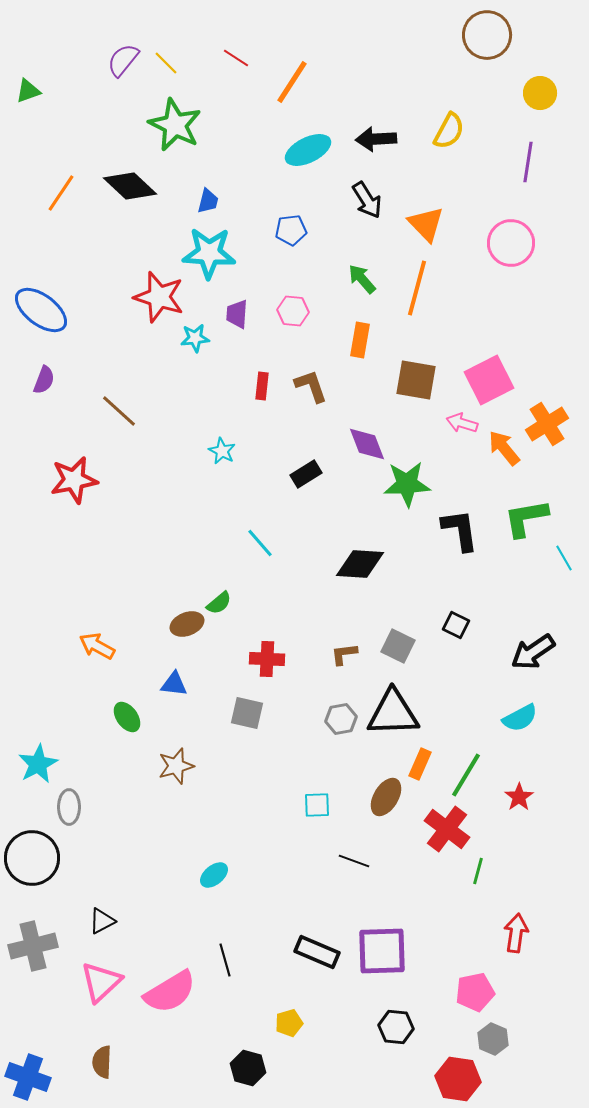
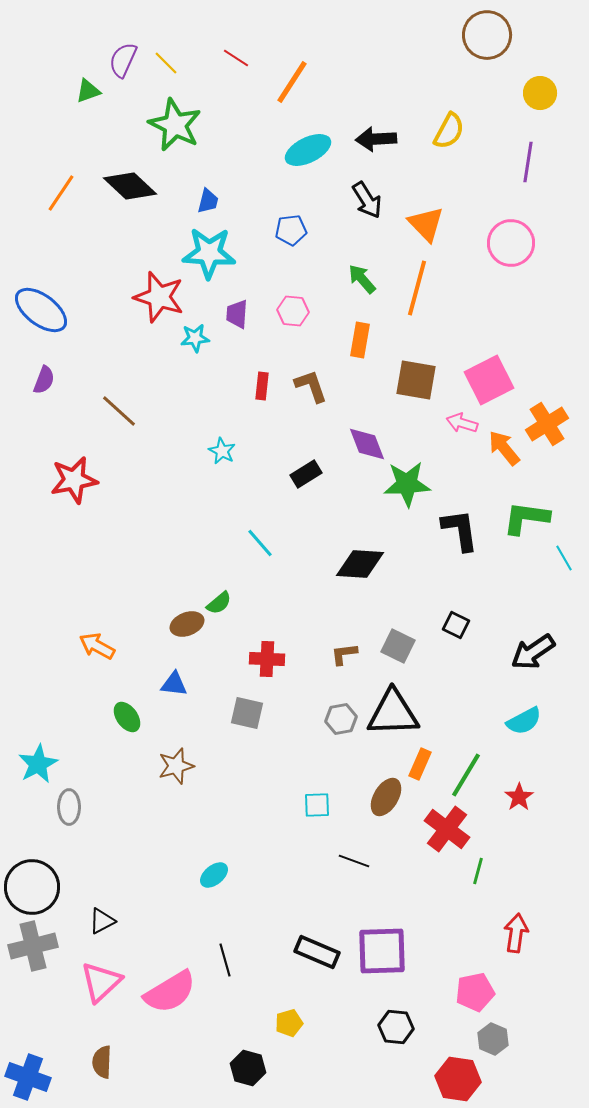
purple semicircle at (123, 60): rotated 15 degrees counterclockwise
green triangle at (28, 91): moved 60 px right
green L-shape at (526, 518): rotated 18 degrees clockwise
cyan semicircle at (520, 718): moved 4 px right, 3 px down
black circle at (32, 858): moved 29 px down
